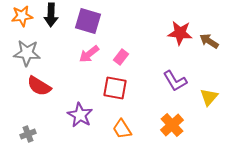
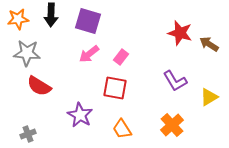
orange star: moved 4 px left, 3 px down
red star: rotated 10 degrees clockwise
brown arrow: moved 3 px down
yellow triangle: rotated 18 degrees clockwise
